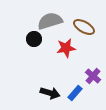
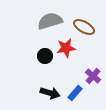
black circle: moved 11 px right, 17 px down
